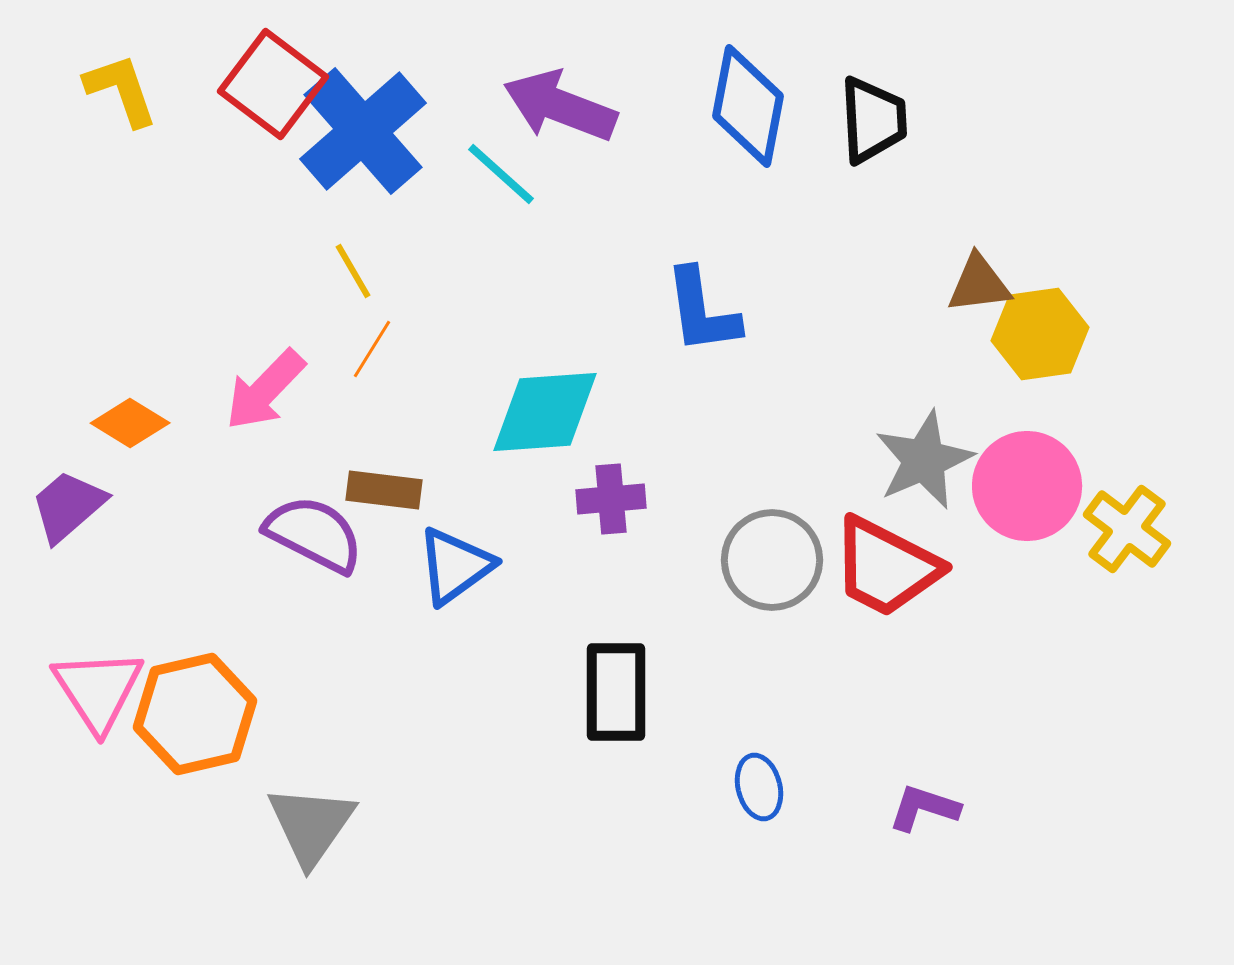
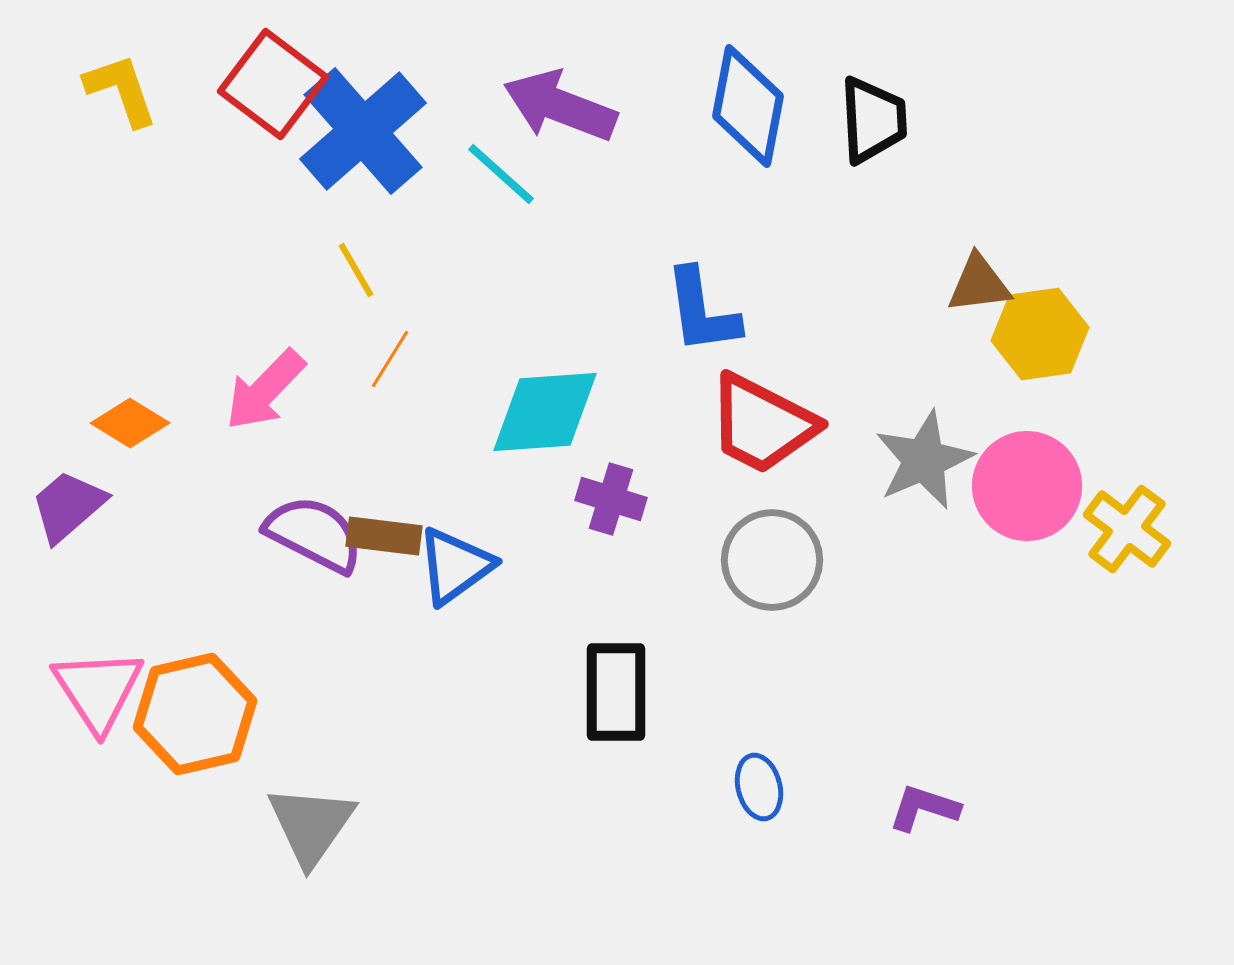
yellow line: moved 3 px right, 1 px up
orange line: moved 18 px right, 10 px down
brown rectangle: moved 46 px down
purple cross: rotated 22 degrees clockwise
red trapezoid: moved 124 px left, 143 px up
